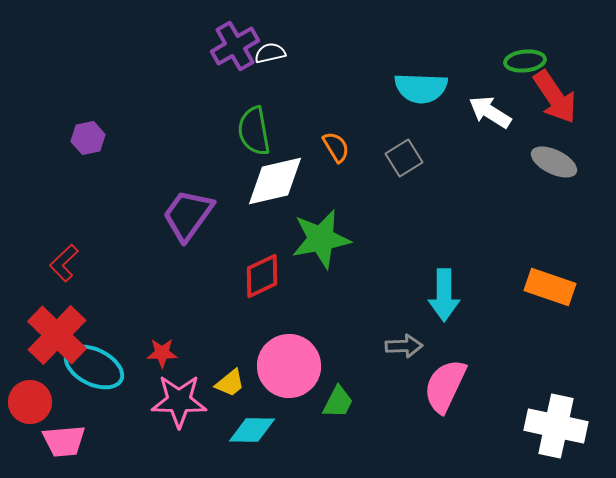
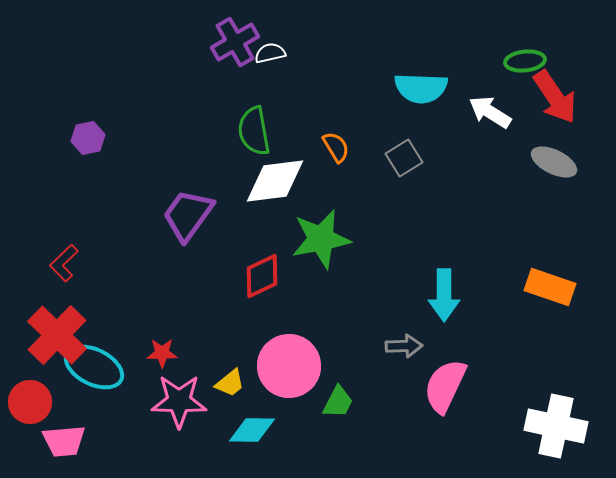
purple cross: moved 4 px up
white diamond: rotated 6 degrees clockwise
